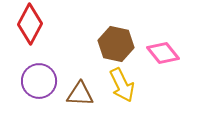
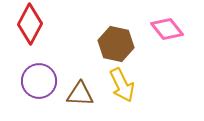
pink diamond: moved 4 px right, 24 px up
